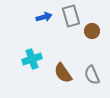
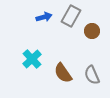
gray rectangle: rotated 45 degrees clockwise
cyan cross: rotated 24 degrees counterclockwise
